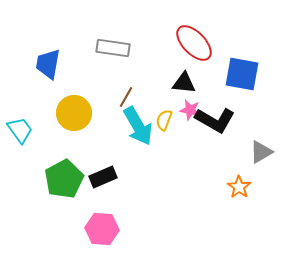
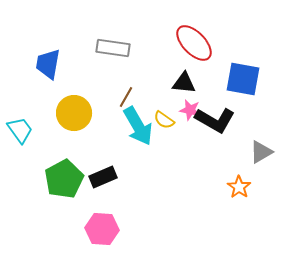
blue square: moved 1 px right, 5 px down
yellow semicircle: rotated 75 degrees counterclockwise
